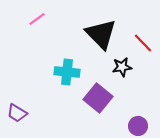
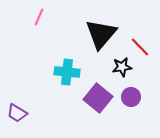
pink line: moved 2 px right, 2 px up; rotated 30 degrees counterclockwise
black triangle: rotated 24 degrees clockwise
red line: moved 3 px left, 4 px down
purple circle: moved 7 px left, 29 px up
